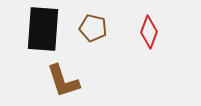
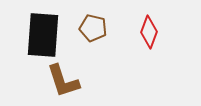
black rectangle: moved 6 px down
